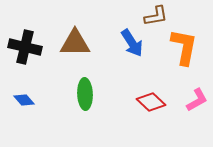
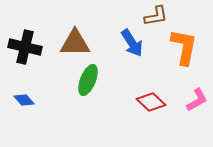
green ellipse: moved 3 px right, 14 px up; rotated 24 degrees clockwise
